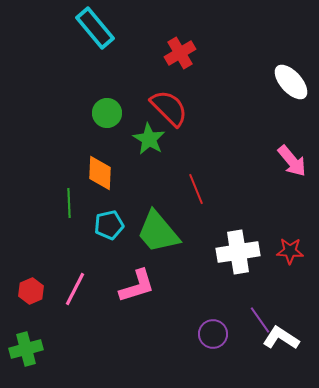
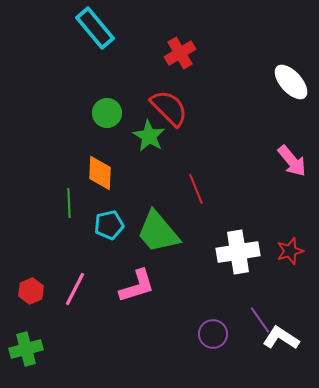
green star: moved 3 px up
red star: rotated 20 degrees counterclockwise
